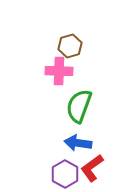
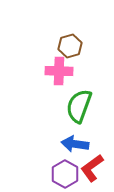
blue arrow: moved 3 px left, 1 px down
